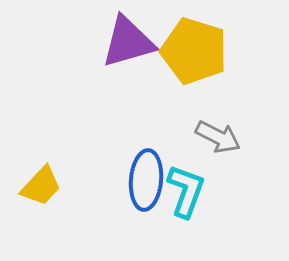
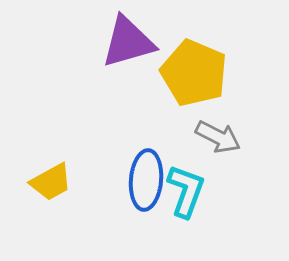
yellow pentagon: moved 22 px down; rotated 6 degrees clockwise
yellow trapezoid: moved 10 px right, 4 px up; rotated 18 degrees clockwise
